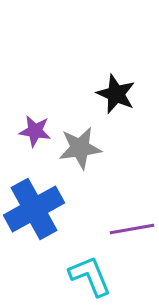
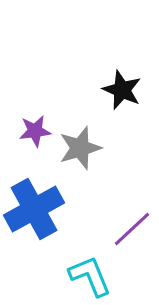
black star: moved 6 px right, 4 px up
purple star: rotated 16 degrees counterclockwise
gray star: rotated 9 degrees counterclockwise
purple line: rotated 33 degrees counterclockwise
